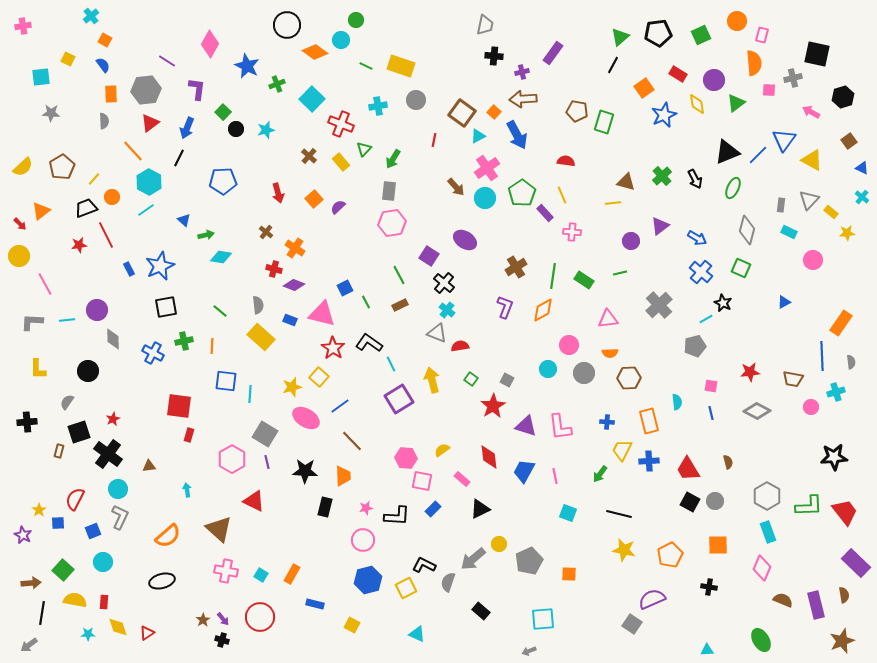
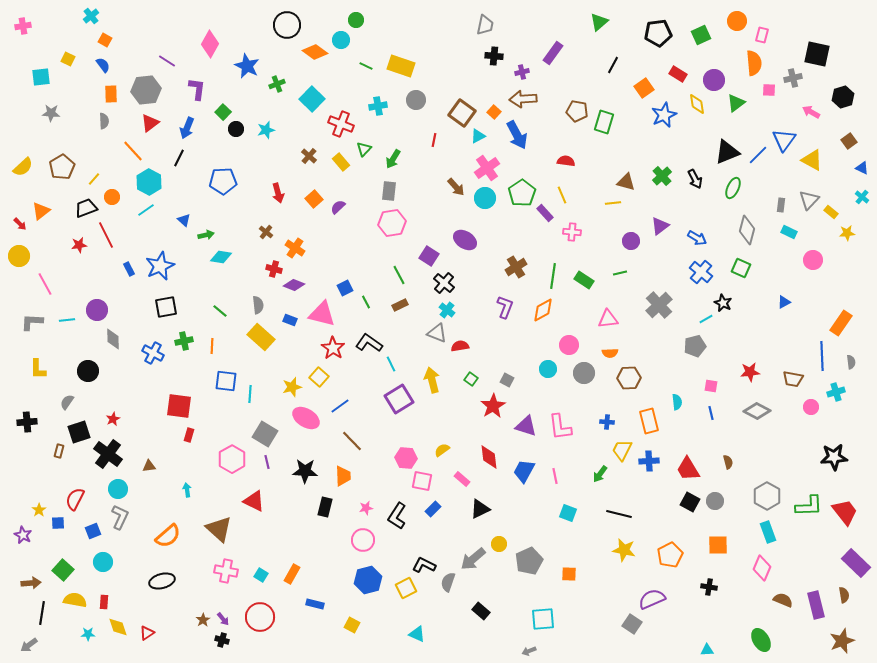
green triangle at (620, 37): moved 21 px left, 15 px up
black L-shape at (397, 516): rotated 120 degrees clockwise
